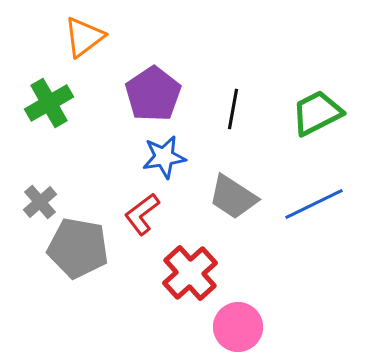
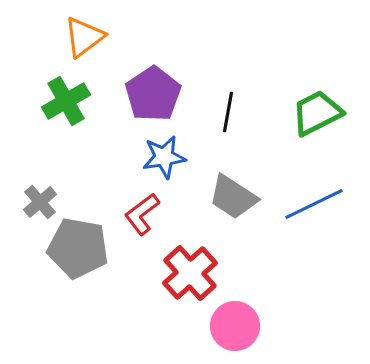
green cross: moved 17 px right, 2 px up
black line: moved 5 px left, 3 px down
pink circle: moved 3 px left, 1 px up
